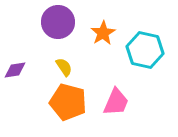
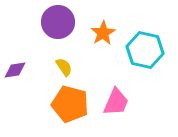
orange pentagon: moved 2 px right, 2 px down
